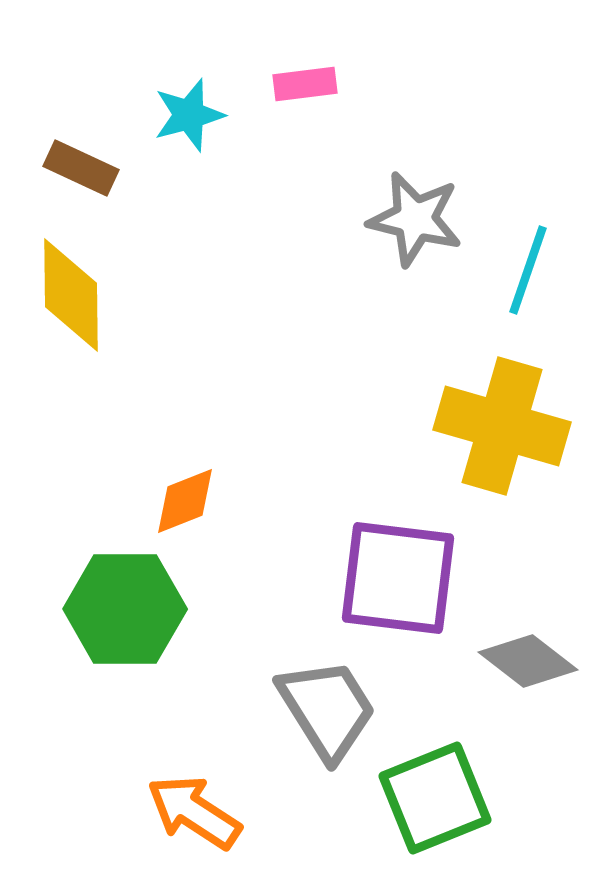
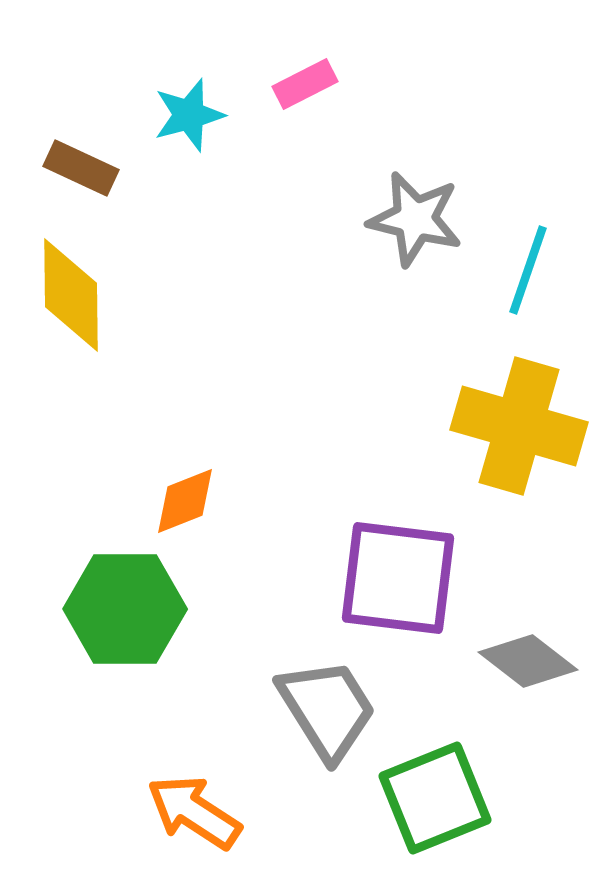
pink rectangle: rotated 20 degrees counterclockwise
yellow cross: moved 17 px right
